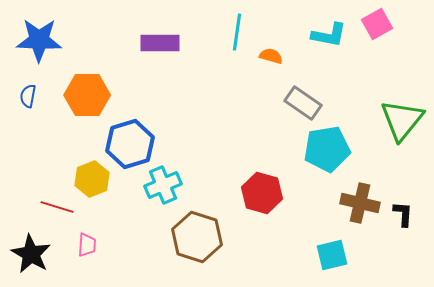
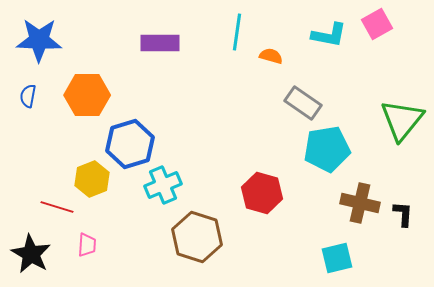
cyan square: moved 5 px right, 3 px down
